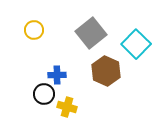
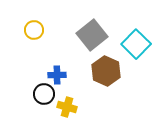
gray square: moved 1 px right, 2 px down
